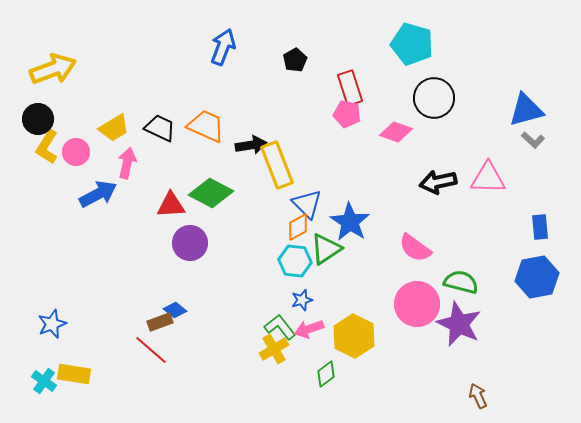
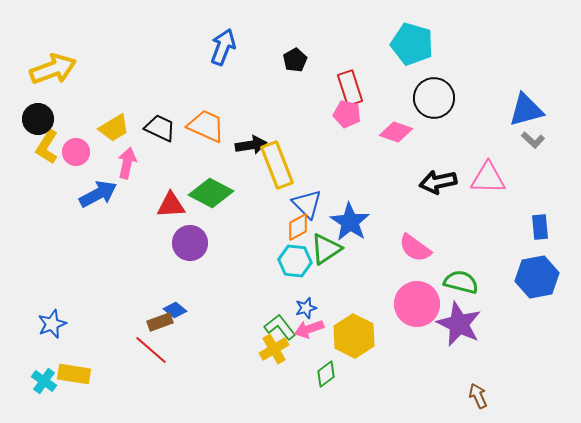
blue star at (302, 300): moved 4 px right, 8 px down
